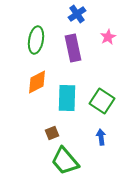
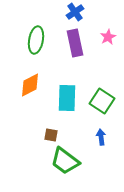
blue cross: moved 2 px left, 2 px up
purple rectangle: moved 2 px right, 5 px up
orange diamond: moved 7 px left, 3 px down
brown square: moved 1 px left, 2 px down; rotated 32 degrees clockwise
green trapezoid: rotated 12 degrees counterclockwise
